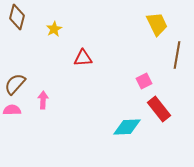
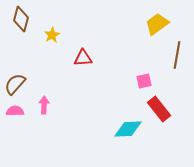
brown diamond: moved 4 px right, 2 px down
yellow trapezoid: rotated 100 degrees counterclockwise
yellow star: moved 2 px left, 6 px down
pink square: rotated 14 degrees clockwise
pink arrow: moved 1 px right, 5 px down
pink semicircle: moved 3 px right, 1 px down
cyan diamond: moved 1 px right, 2 px down
